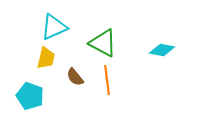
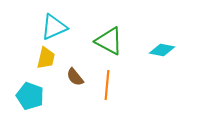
green triangle: moved 6 px right, 2 px up
orange line: moved 5 px down; rotated 12 degrees clockwise
